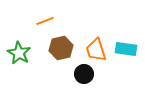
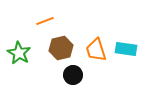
black circle: moved 11 px left, 1 px down
